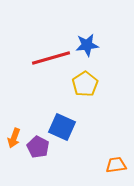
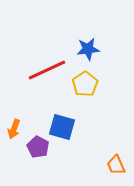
blue star: moved 1 px right, 4 px down
red line: moved 4 px left, 12 px down; rotated 9 degrees counterclockwise
blue square: rotated 8 degrees counterclockwise
orange arrow: moved 9 px up
orange trapezoid: rotated 105 degrees counterclockwise
